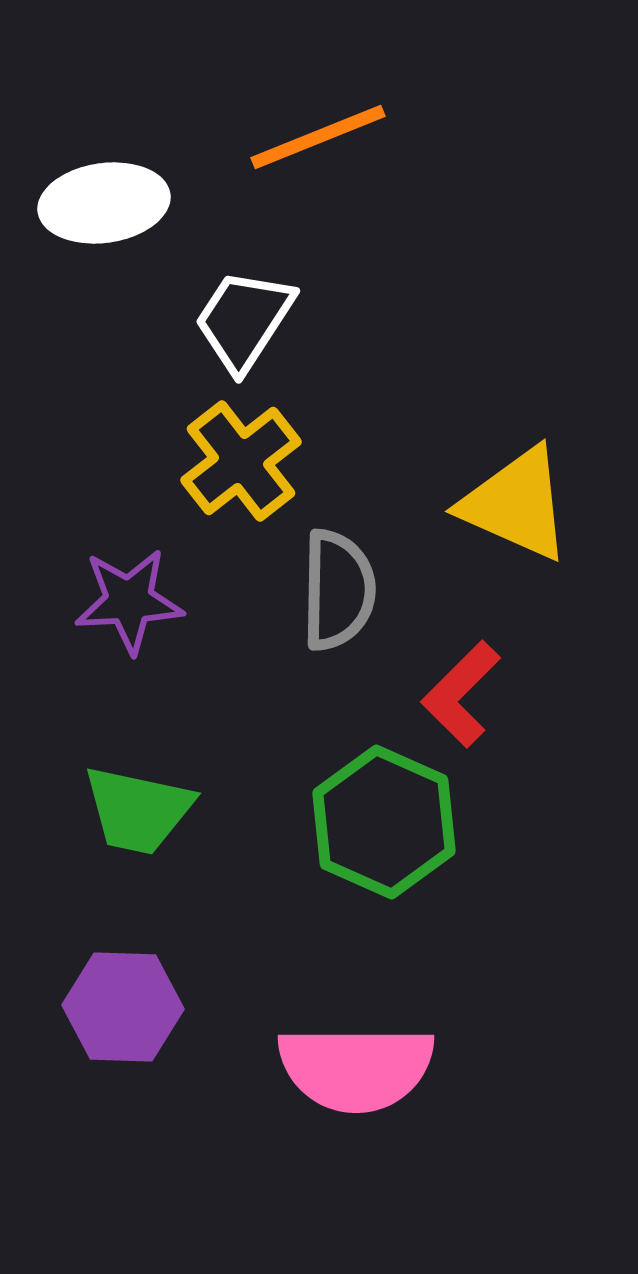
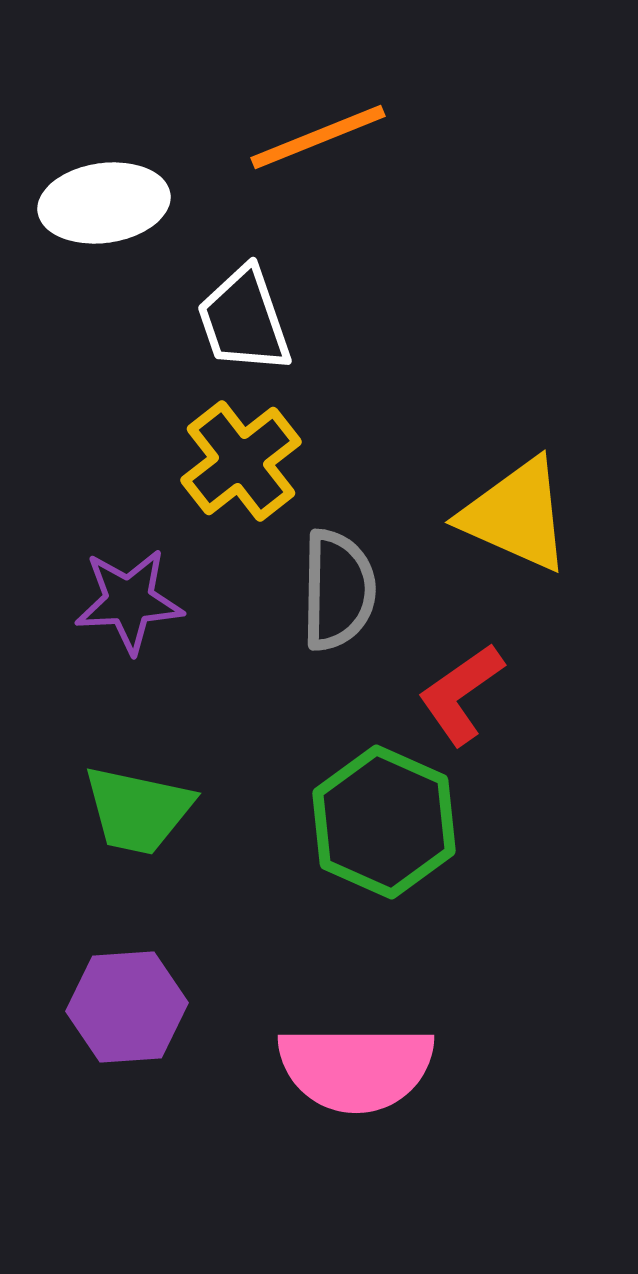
white trapezoid: rotated 52 degrees counterclockwise
yellow triangle: moved 11 px down
red L-shape: rotated 10 degrees clockwise
purple hexagon: moved 4 px right; rotated 6 degrees counterclockwise
